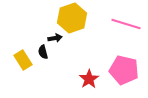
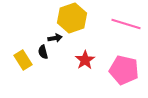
red star: moved 4 px left, 19 px up
